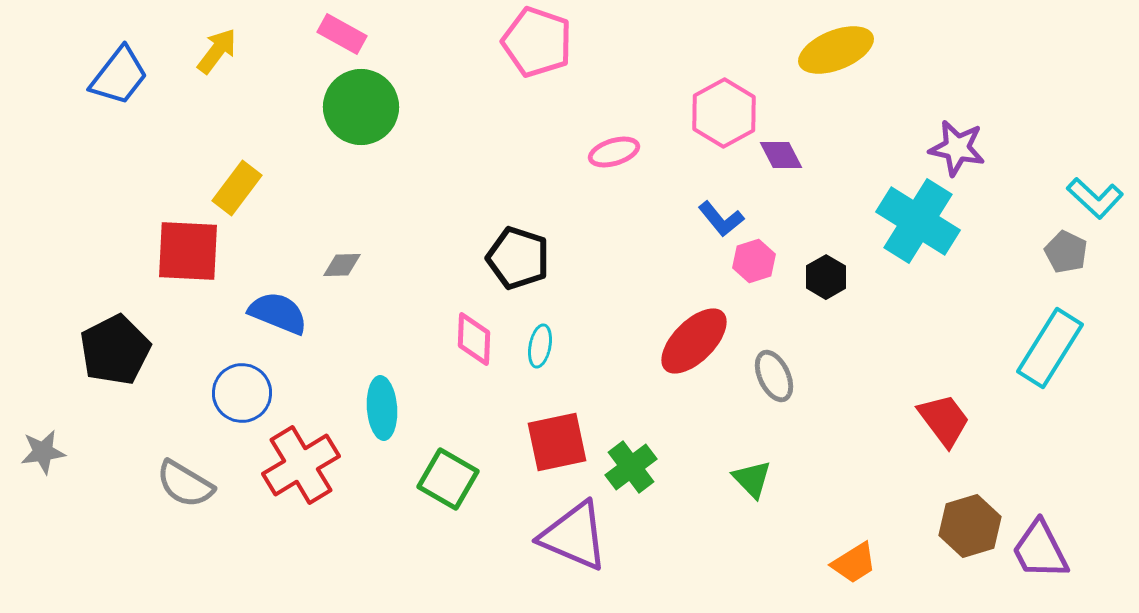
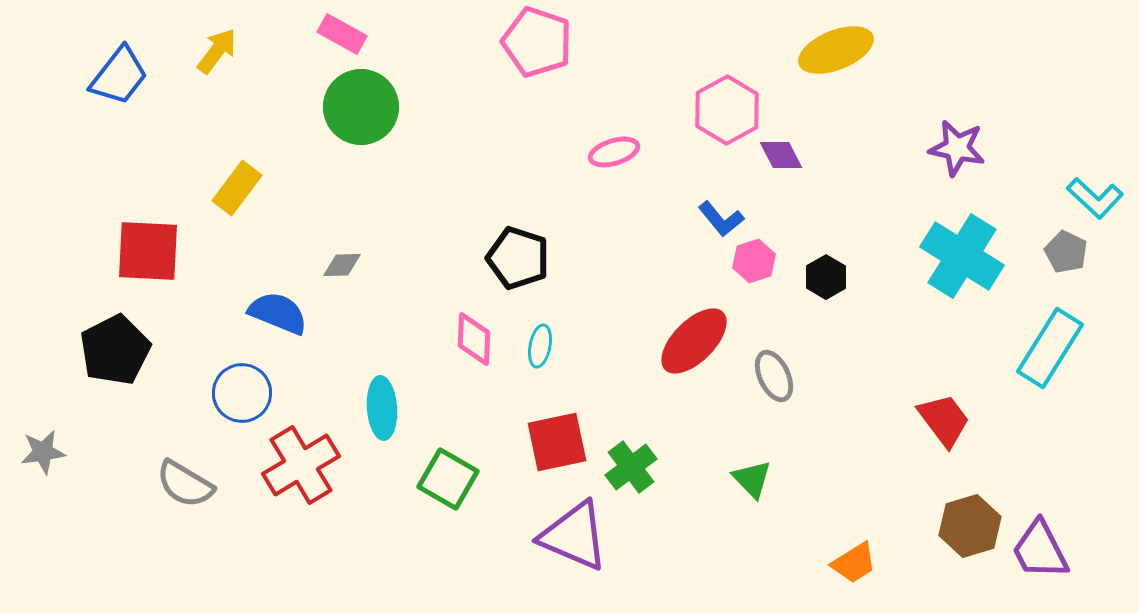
pink hexagon at (724, 113): moved 3 px right, 3 px up
cyan cross at (918, 221): moved 44 px right, 35 px down
red square at (188, 251): moved 40 px left
